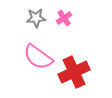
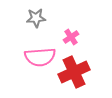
pink cross: moved 7 px right, 19 px down
pink semicircle: moved 2 px right; rotated 40 degrees counterclockwise
